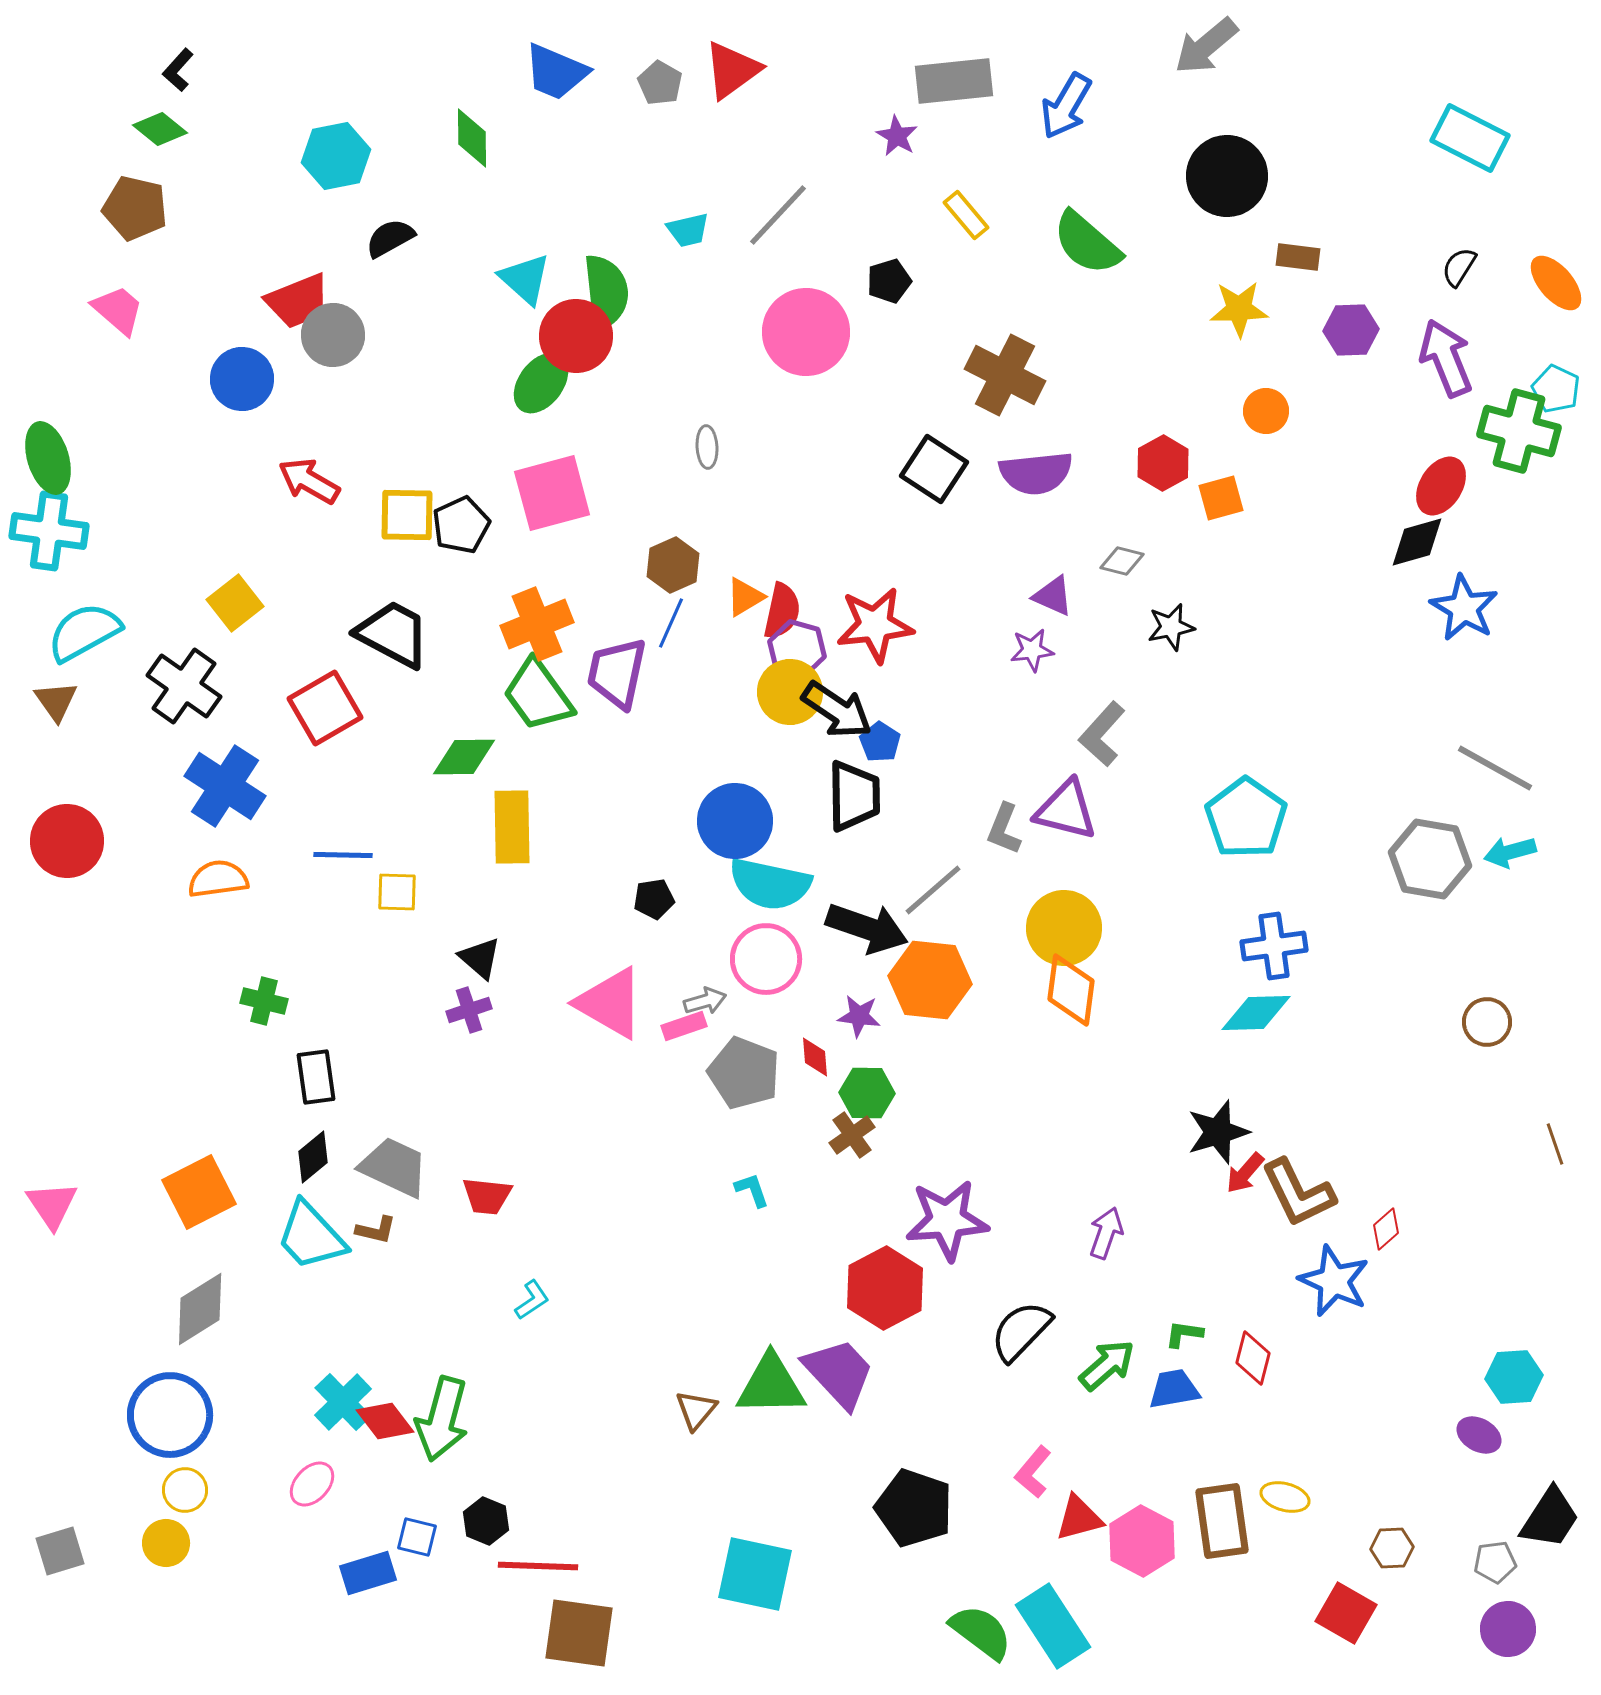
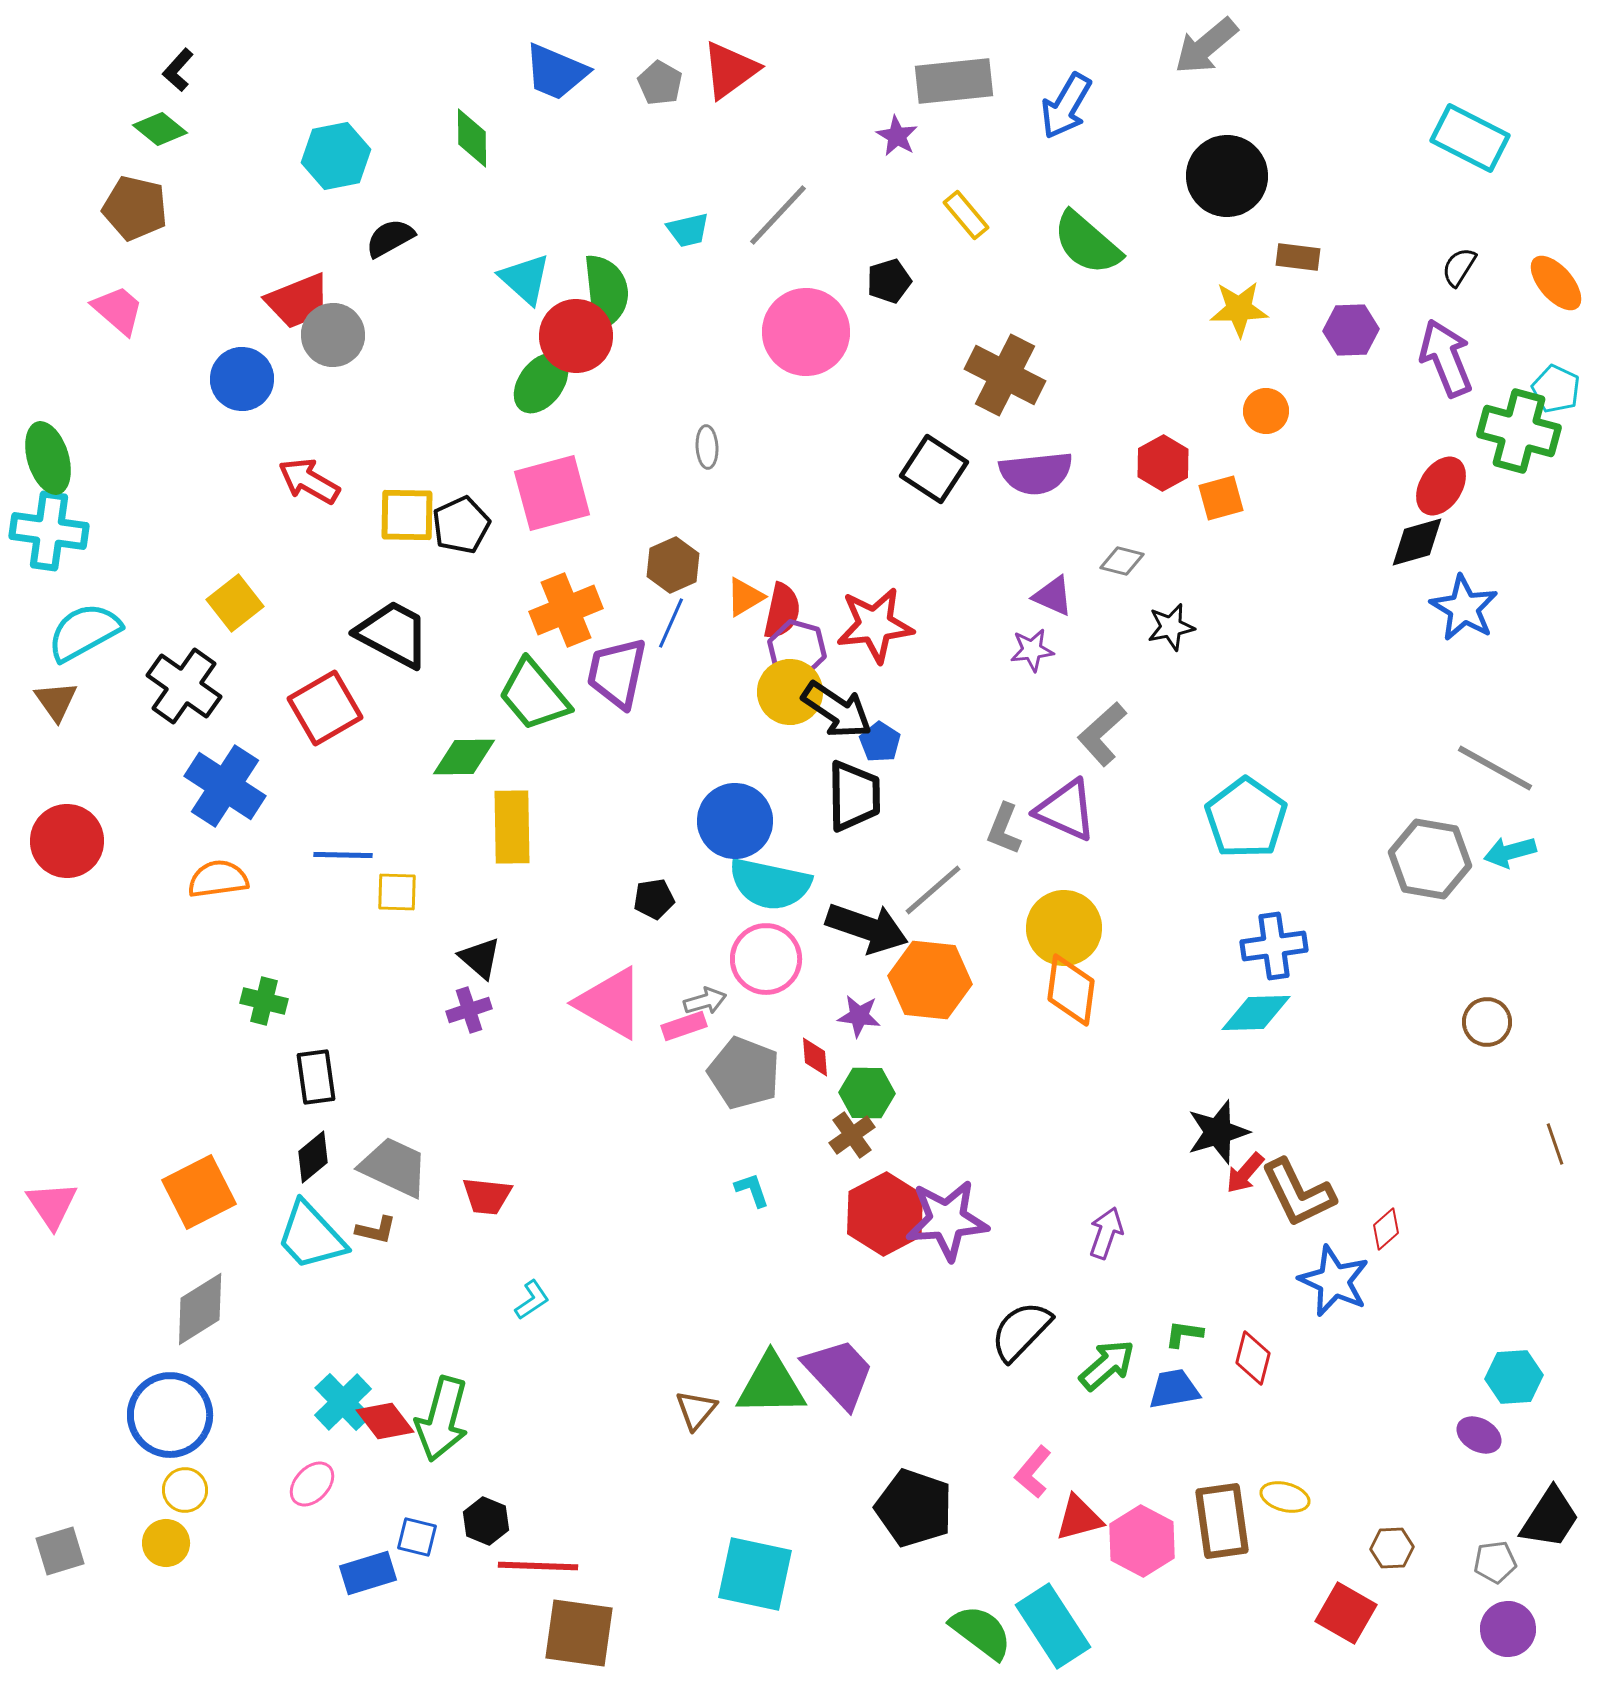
red triangle at (732, 70): moved 2 px left
orange cross at (537, 624): moved 29 px right, 14 px up
green trapezoid at (538, 695): moved 4 px left; rotated 4 degrees counterclockwise
gray L-shape at (1102, 734): rotated 6 degrees clockwise
purple triangle at (1066, 810): rotated 10 degrees clockwise
red hexagon at (885, 1288): moved 74 px up
